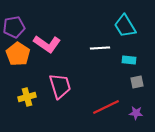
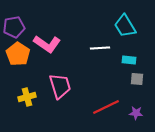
gray square: moved 3 px up; rotated 16 degrees clockwise
